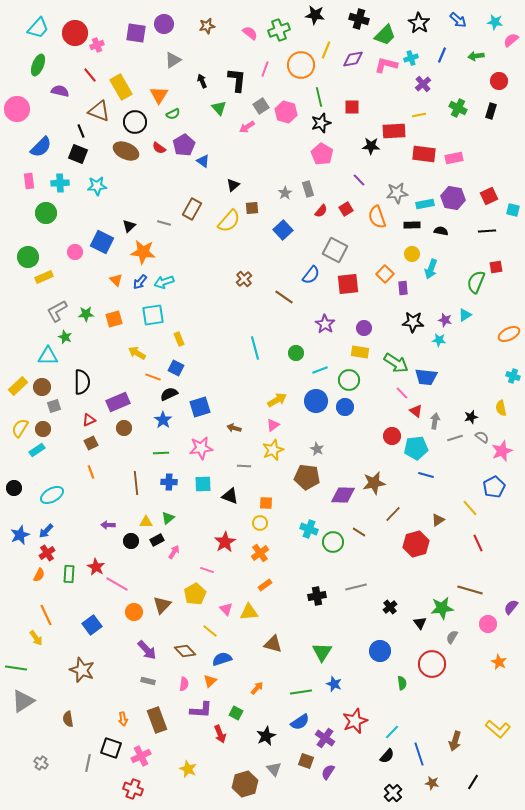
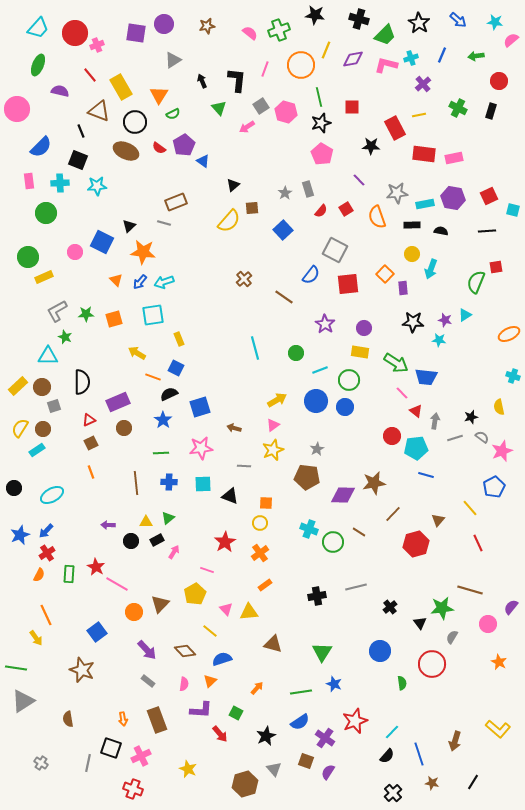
red rectangle at (394, 131): moved 1 px right, 3 px up; rotated 65 degrees clockwise
black square at (78, 154): moved 6 px down
brown rectangle at (192, 209): moved 16 px left, 7 px up; rotated 40 degrees clockwise
yellow semicircle at (501, 408): moved 2 px left, 1 px up
gray star at (317, 449): rotated 16 degrees clockwise
brown triangle at (438, 520): rotated 16 degrees counterclockwise
brown triangle at (162, 605): moved 2 px left, 1 px up
blue square at (92, 625): moved 5 px right, 7 px down
gray rectangle at (148, 681): rotated 24 degrees clockwise
red arrow at (220, 734): rotated 18 degrees counterclockwise
